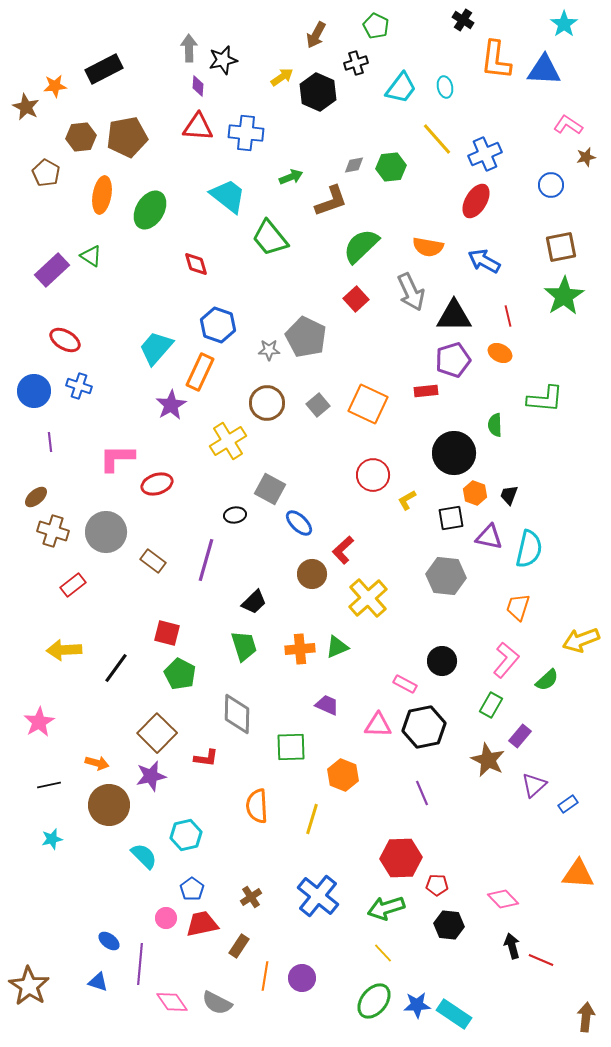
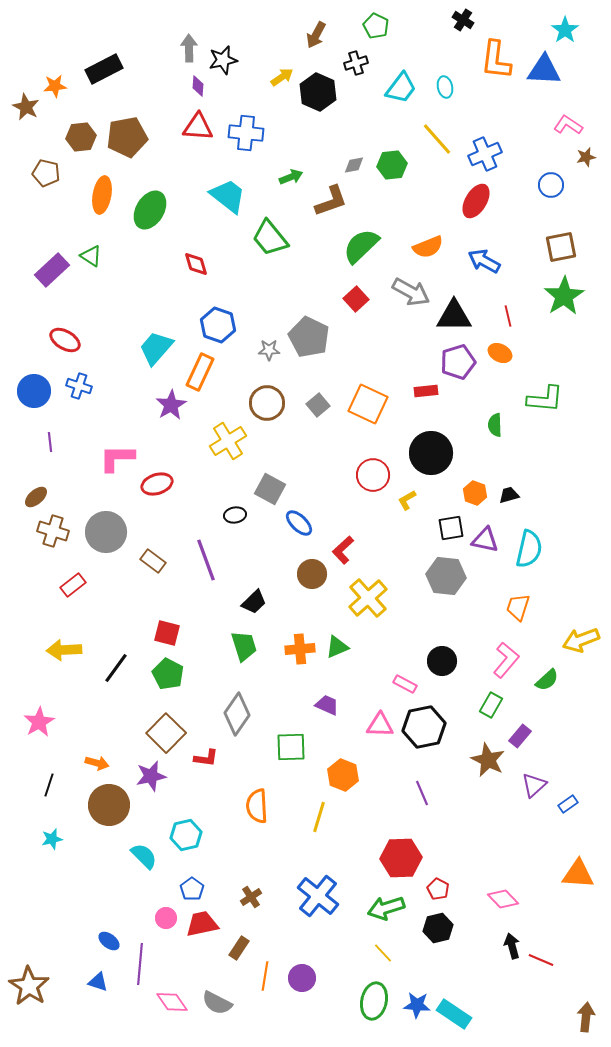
cyan star at (564, 24): moved 1 px right, 6 px down
green hexagon at (391, 167): moved 1 px right, 2 px up
brown pentagon at (46, 173): rotated 16 degrees counterclockwise
orange semicircle at (428, 247): rotated 32 degrees counterclockwise
gray arrow at (411, 292): rotated 36 degrees counterclockwise
gray pentagon at (306, 337): moved 3 px right
purple pentagon at (453, 360): moved 5 px right, 2 px down
black circle at (454, 453): moved 23 px left
black trapezoid at (509, 495): rotated 55 degrees clockwise
black square at (451, 518): moved 10 px down
purple triangle at (489, 537): moved 4 px left, 3 px down
purple line at (206, 560): rotated 36 degrees counterclockwise
green pentagon at (180, 674): moved 12 px left
gray diamond at (237, 714): rotated 33 degrees clockwise
pink triangle at (378, 725): moved 2 px right
brown square at (157, 733): moved 9 px right
black line at (49, 785): rotated 60 degrees counterclockwise
yellow line at (312, 819): moved 7 px right, 2 px up
red pentagon at (437, 885): moved 1 px right, 4 px down; rotated 25 degrees clockwise
black hexagon at (449, 925): moved 11 px left, 3 px down; rotated 20 degrees counterclockwise
brown rectangle at (239, 946): moved 2 px down
green ellipse at (374, 1001): rotated 27 degrees counterclockwise
blue star at (417, 1005): rotated 8 degrees clockwise
